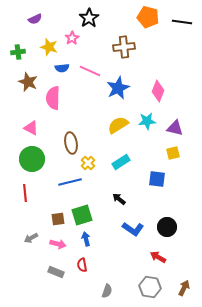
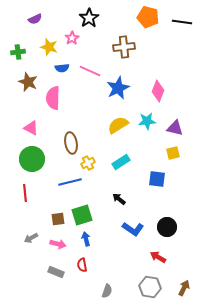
yellow cross: rotated 16 degrees clockwise
